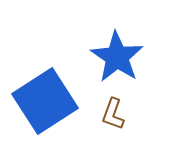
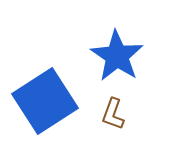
blue star: moved 1 px up
